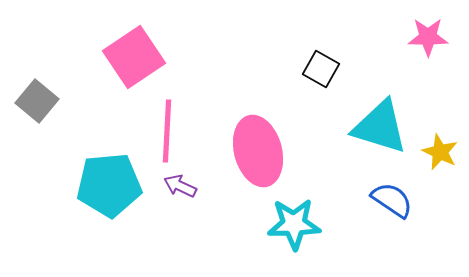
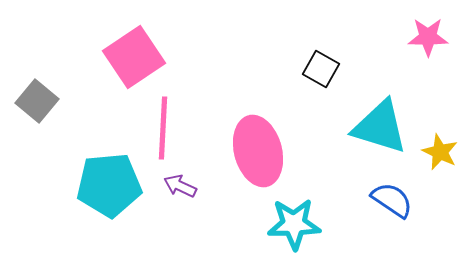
pink line: moved 4 px left, 3 px up
